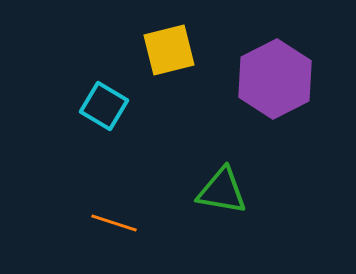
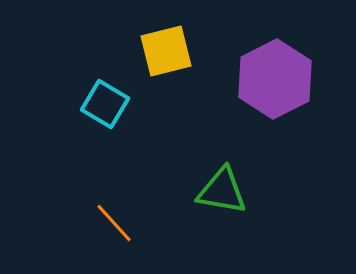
yellow square: moved 3 px left, 1 px down
cyan square: moved 1 px right, 2 px up
orange line: rotated 30 degrees clockwise
